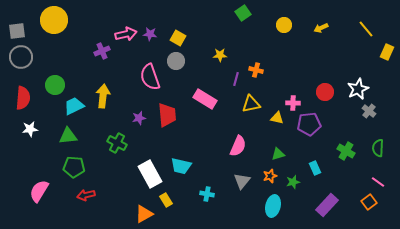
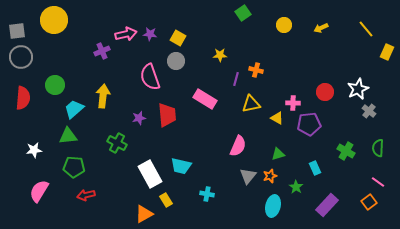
cyan trapezoid at (74, 106): moved 3 px down; rotated 15 degrees counterclockwise
yellow triangle at (277, 118): rotated 16 degrees clockwise
white star at (30, 129): moved 4 px right, 21 px down
gray triangle at (242, 181): moved 6 px right, 5 px up
green star at (293, 182): moved 3 px right, 5 px down; rotated 24 degrees counterclockwise
